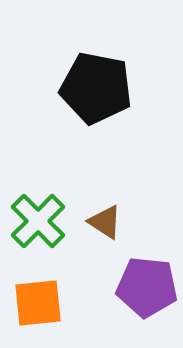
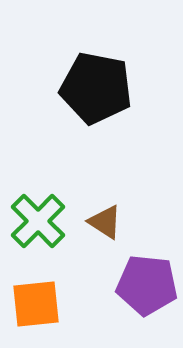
purple pentagon: moved 2 px up
orange square: moved 2 px left, 1 px down
